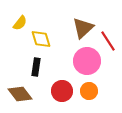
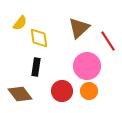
brown triangle: moved 4 px left
yellow diamond: moved 2 px left, 1 px up; rotated 10 degrees clockwise
pink circle: moved 5 px down
